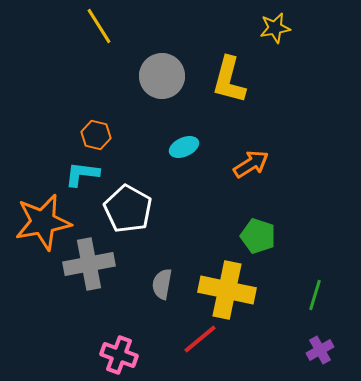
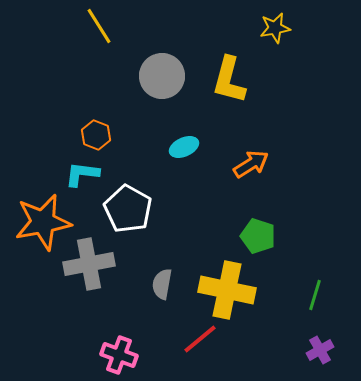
orange hexagon: rotated 8 degrees clockwise
